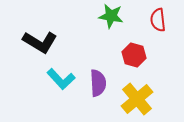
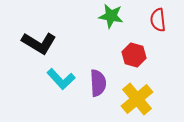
black L-shape: moved 1 px left, 1 px down
